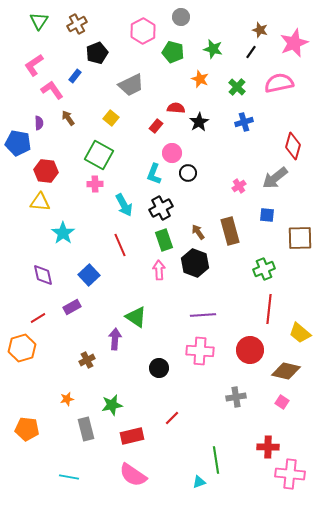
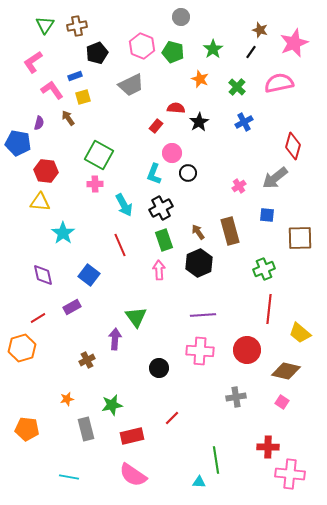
green triangle at (39, 21): moved 6 px right, 4 px down
brown cross at (77, 24): moved 2 px down; rotated 18 degrees clockwise
pink hexagon at (143, 31): moved 1 px left, 15 px down; rotated 10 degrees counterclockwise
green star at (213, 49): rotated 24 degrees clockwise
pink L-shape at (34, 65): moved 1 px left, 3 px up
blue rectangle at (75, 76): rotated 32 degrees clockwise
yellow square at (111, 118): moved 28 px left, 21 px up; rotated 35 degrees clockwise
blue cross at (244, 122): rotated 12 degrees counterclockwise
purple semicircle at (39, 123): rotated 16 degrees clockwise
black hexagon at (195, 263): moved 4 px right; rotated 16 degrees clockwise
blue square at (89, 275): rotated 10 degrees counterclockwise
green triangle at (136, 317): rotated 20 degrees clockwise
red circle at (250, 350): moved 3 px left
cyan triangle at (199, 482): rotated 24 degrees clockwise
